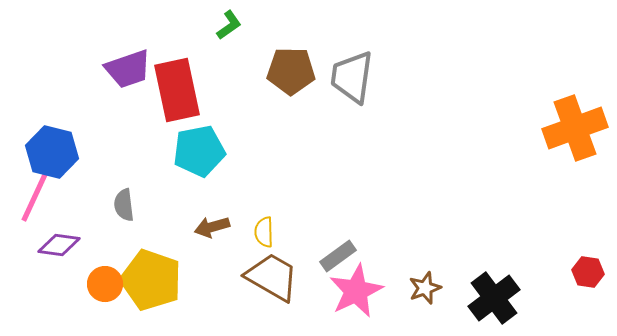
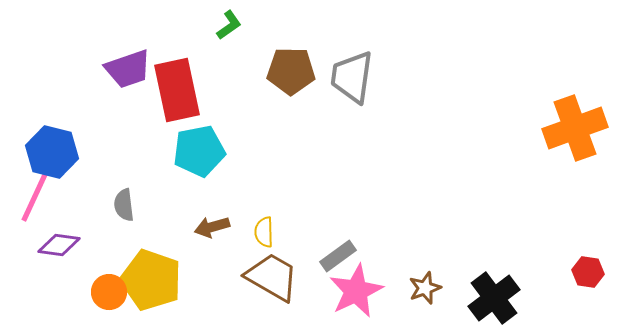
orange circle: moved 4 px right, 8 px down
